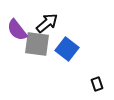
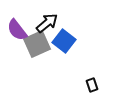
gray square: rotated 32 degrees counterclockwise
blue square: moved 3 px left, 8 px up
black rectangle: moved 5 px left, 1 px down
